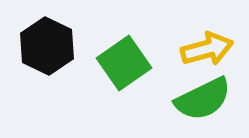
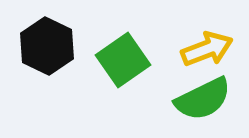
yellow arrow: rotated 6 degrees counterclockwise
green square: moved 1 px left, 3 px up
